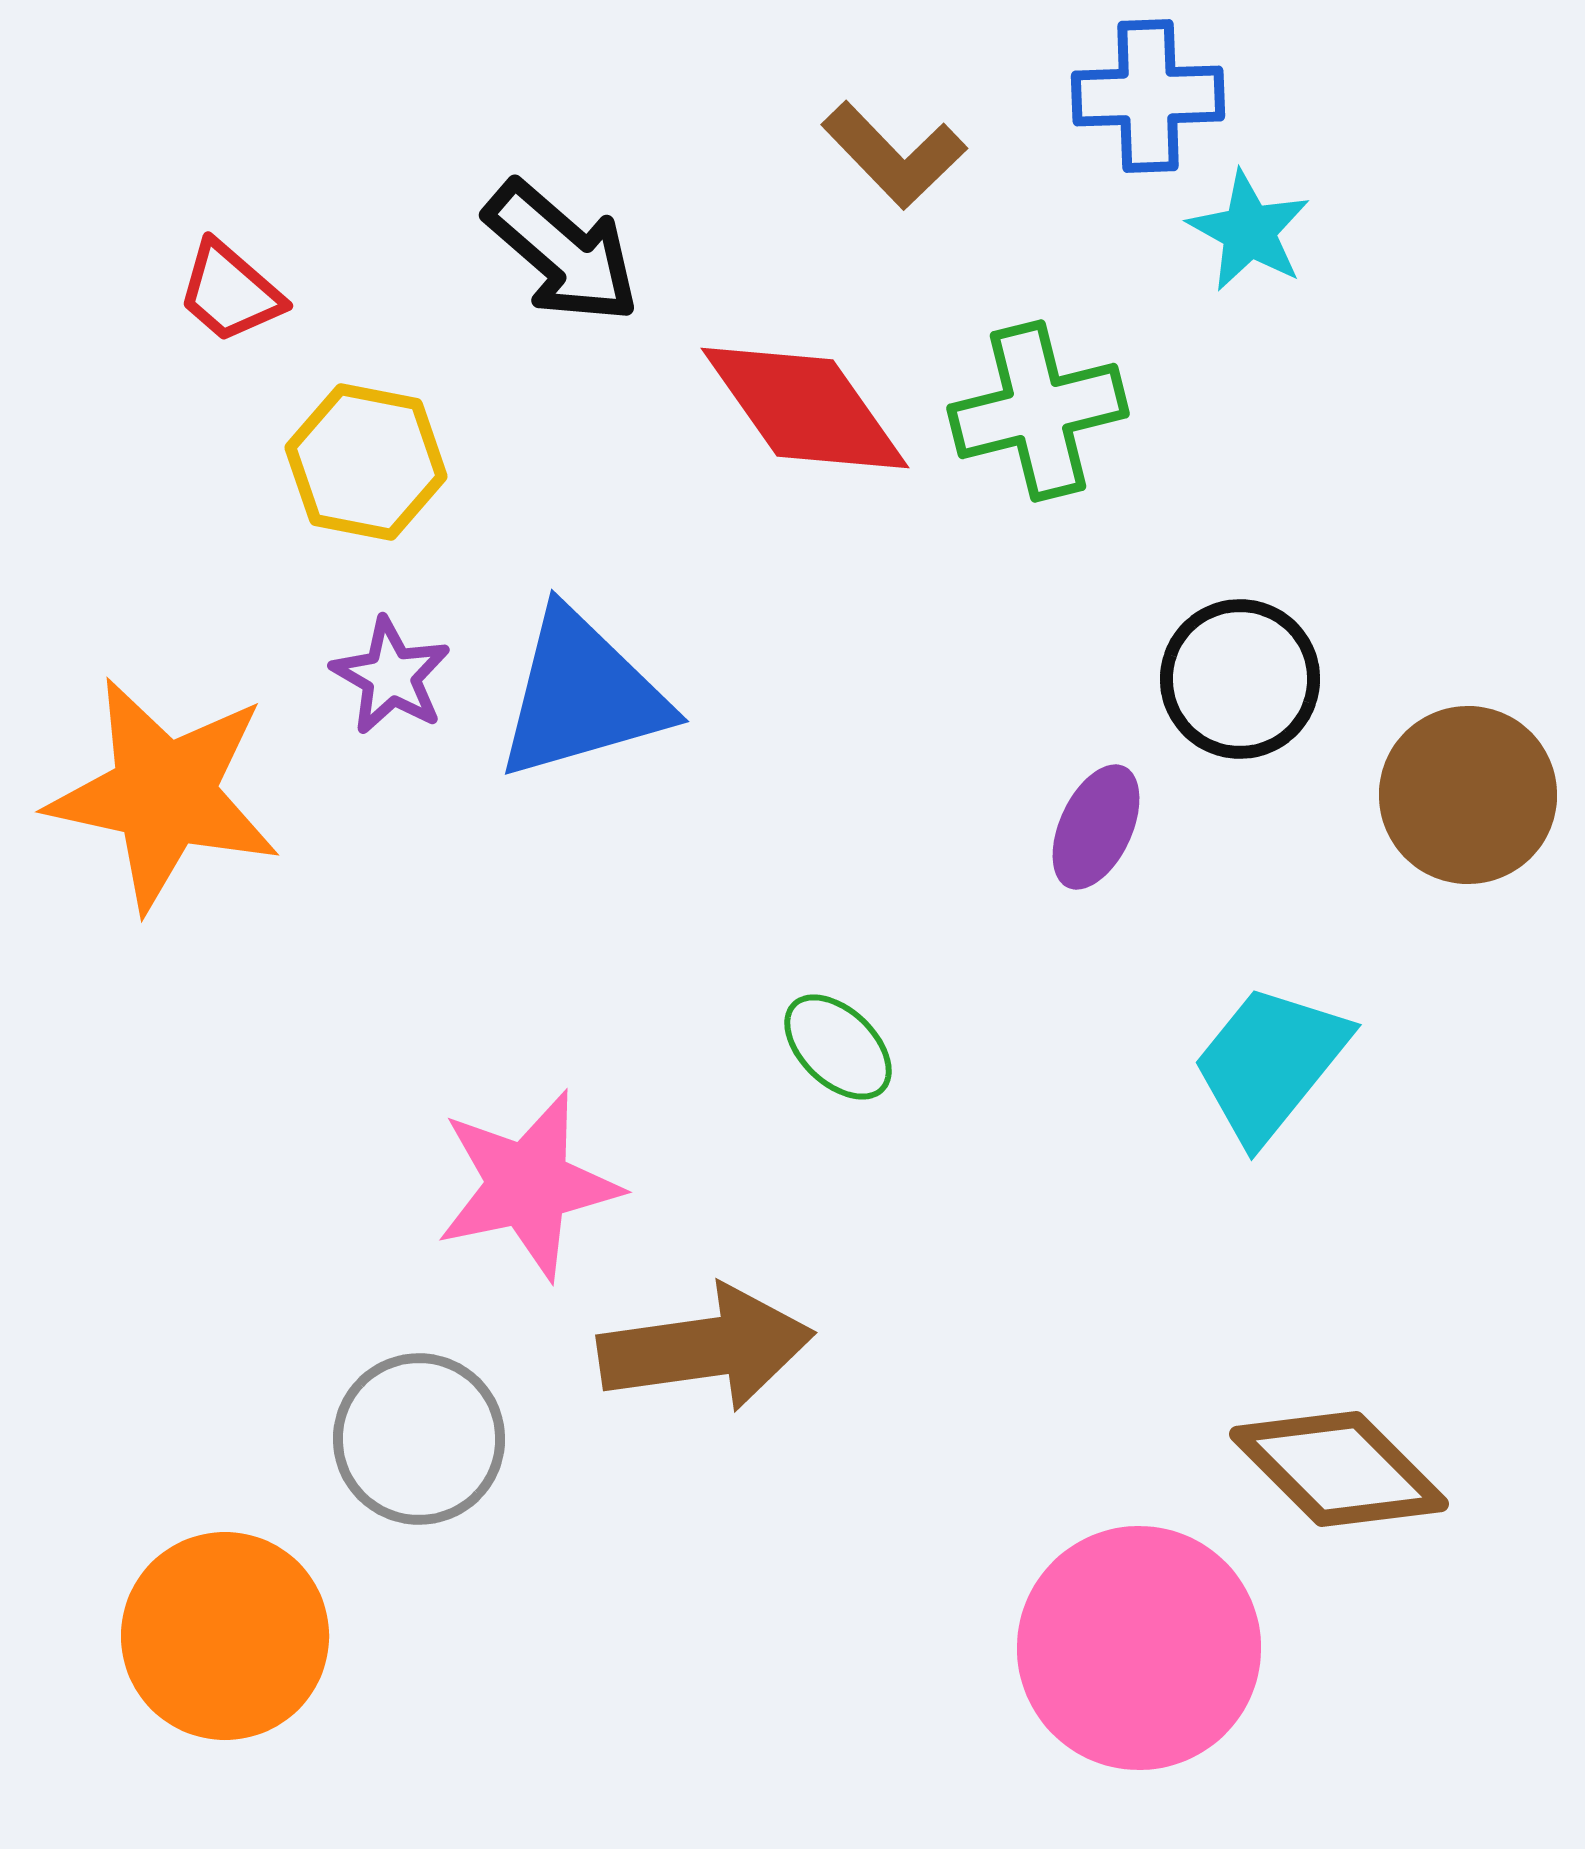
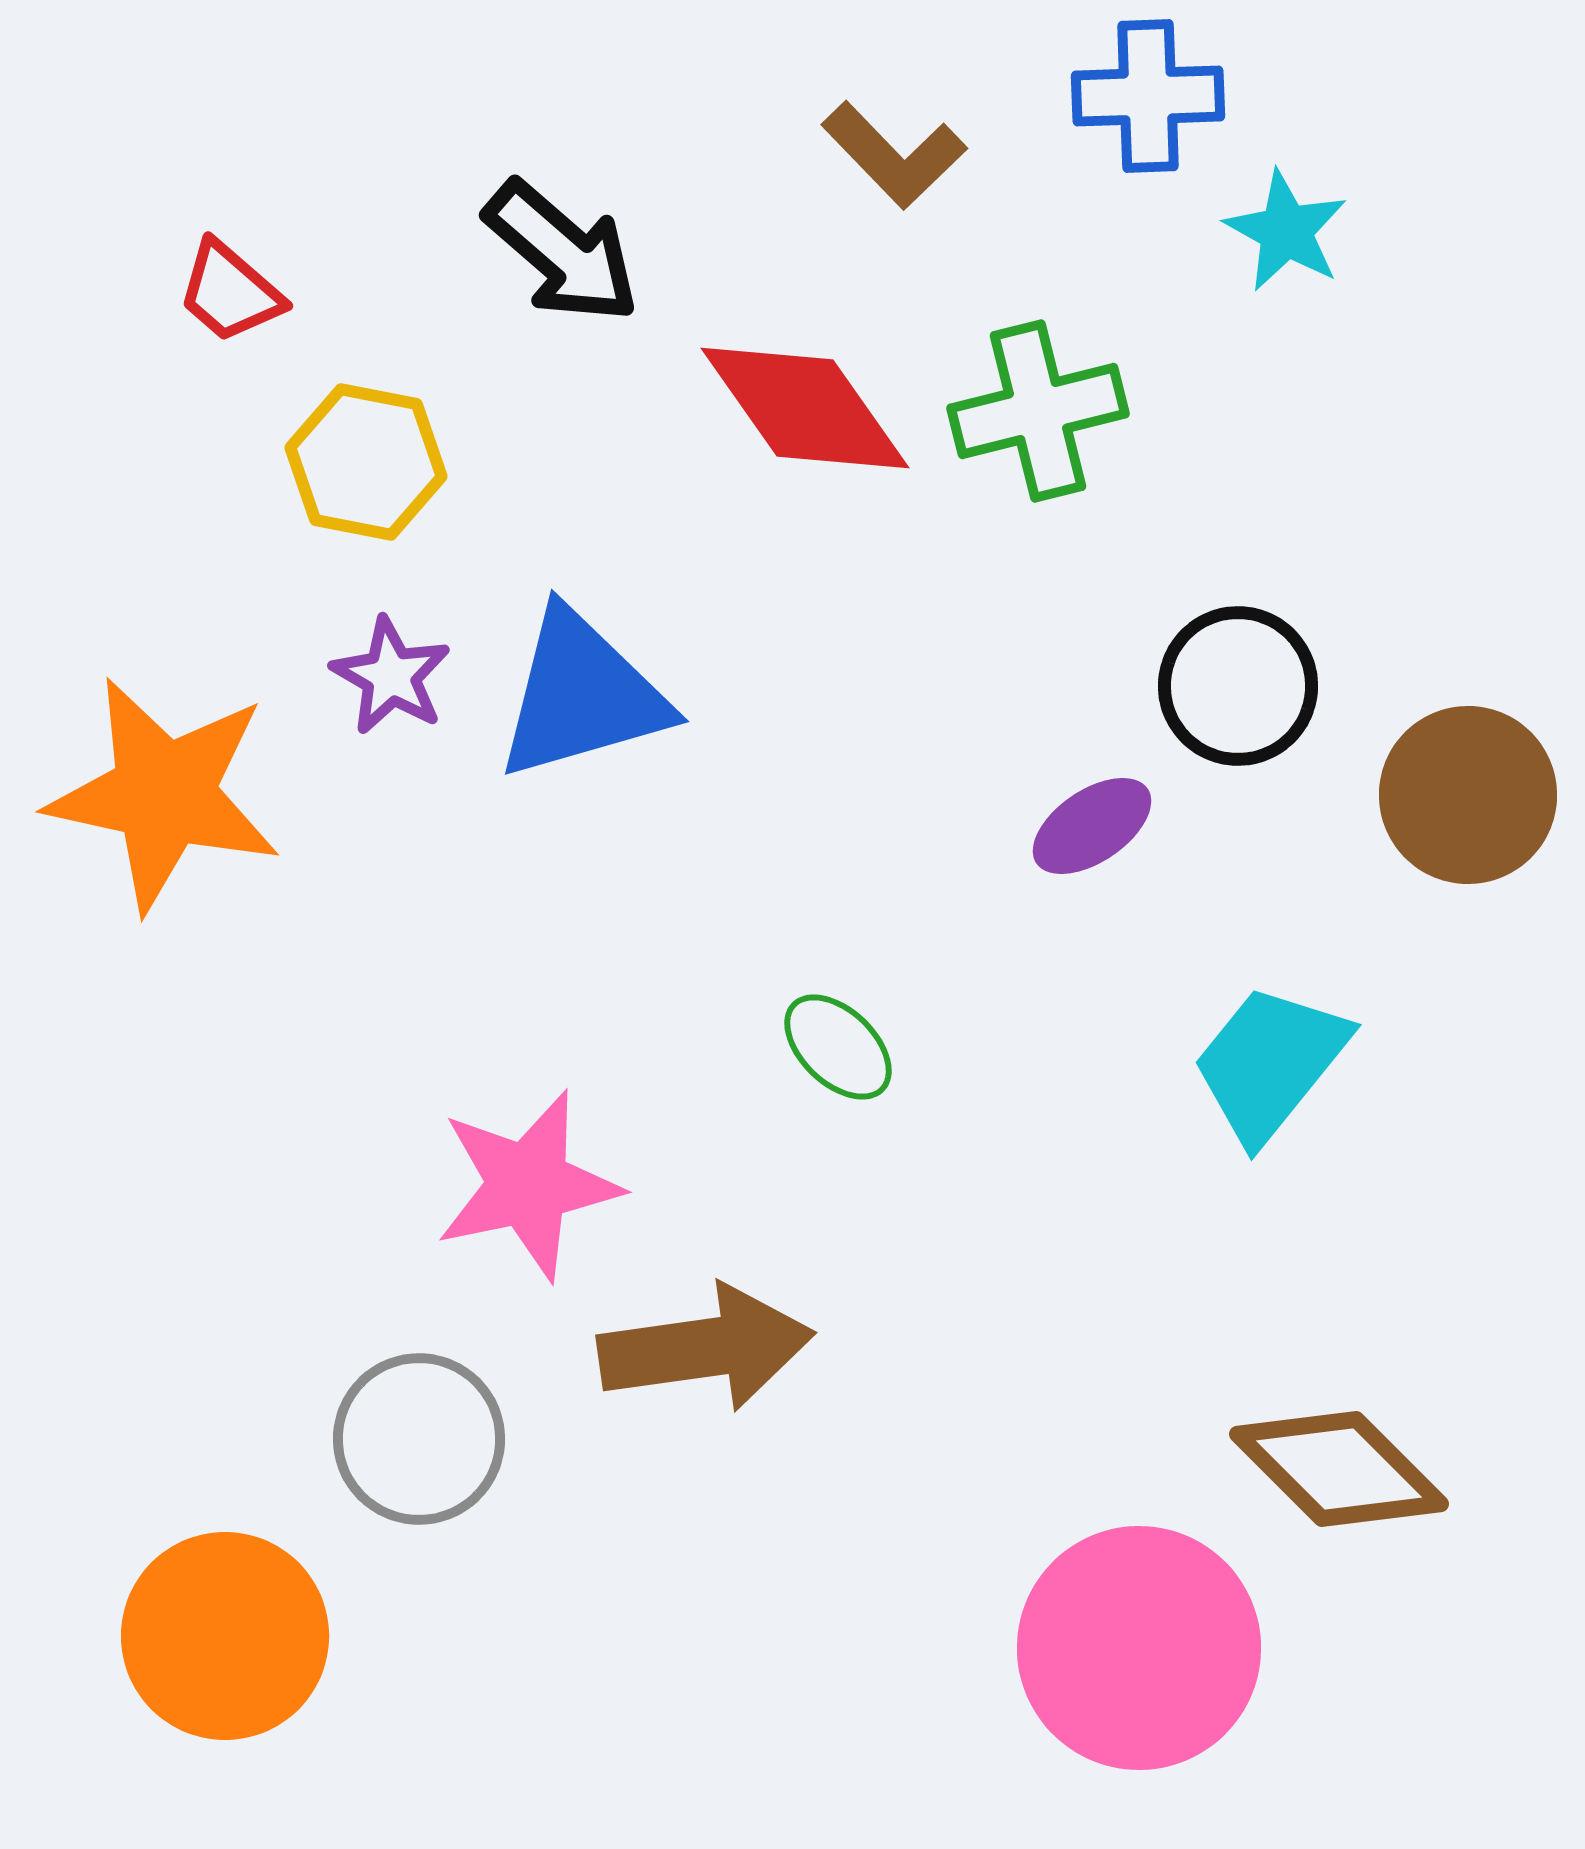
cyan star: moved 37 px right
black circle: moved 2 px left, 7 px down
purple ellipse: moved 4 px left, 1 px up; rotated 31 degrees clockwise
